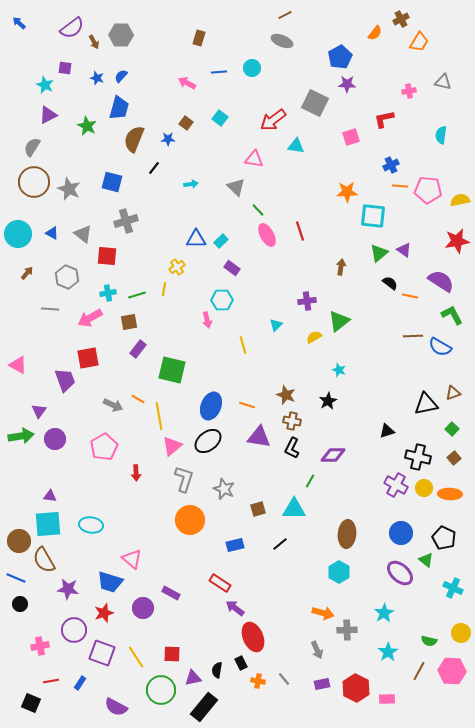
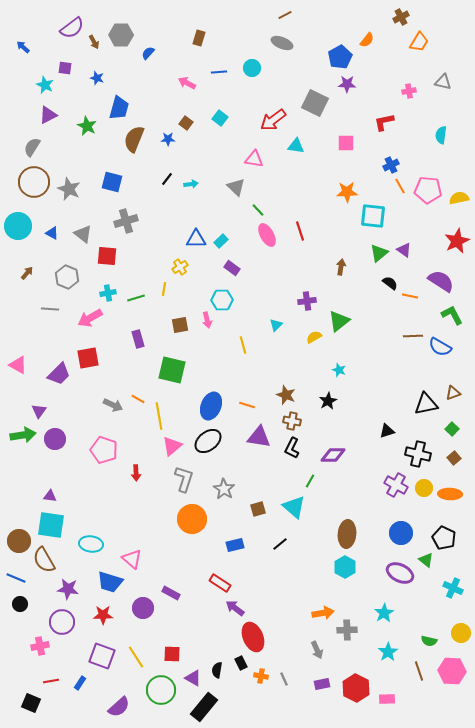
brown cross at (401, 19): moved 2 px up
blue arrow at (19, 23): moved 4 px right, 24 px down
orange semicircle at (375, 33): moved 8 px left, 7 px down
gray ellipse at (282, 41): moved 2 px down
blue semicircle at (121, 76): moved 27 px right, 23 px up
red L-shape at (384, 119): moved 3 px down
pink square at (351, 137): moved 5 px left, 6 px down; rotated 18 degrees clockwise
black line at (154, 168): moved 13 px right, 11 px down
orange line at (400, 186): rotated 56 degrees clockwise
yellow semicircle at (460, 200): moved 1 px left, 2 px up
cyan circle at (18, 234): moved 8 px up
red star at (457, 241): rotated 15 degrees counterclockwise
yellow cross at (177, 267): moved 3 px right
green line at (137, 295): moved 1 px left, 3 px down
brown square at (129, 322): moved 51 px right, 3 px down
purple rectangle at (138, 349): moved 10 px up; rotated 54 degrees counterclockwise
purple trapezoid at (65, 380): moved 6 px left, 6 px up; rotated 65 degrees clockwise
green arrow at (21, 436): moved 2 px right, 1 px up
pink pentagon at (104, 447): moved 3 px down; rotated 24 degrees counterclockwise
black cross at (418, 457): moved 3 px up
gray star at (224, 489): rotated 10 degrees clockwise
cyan triangle at (294, 509): moved 2 px up; rotated 40 degrees clockwise
orange circle at (190, 520): moved 2 px right, 1 px up
cyan square at (48, 524): moved 3 px right, 1 px down; rotated 12 degrees clockwise
cyan ellipse at (91, 525): moved 19 px down
cyan hexagon at (339, 572): moved 6 px right, 5 px up
purple ellipse at (400, 573): rotated 16 degrees counterclockwise
red star at (104, 613): moved 1 px left, 2 px down; rotated 18 degrees clockwise
orange arrow at (323, 613): rotated 25 degrees counterclockwise
purple circle at (74, 630): moved 12 px left, 8 px up
purple square at (102, 653): moved 3 px down
brown line at (419, 671): rotated 48 degrees counterclockwise
purple triangle at (193, 678): rotated 42 degrees clockwise
gray line at (284, 679): rotated 16 degrees clockwise
orange cross at (258, 681): moved 3 px right, 5 px up
purple semicircle at (116, 707): moved 3 px right; rotated 70 degrees counterclockwise
